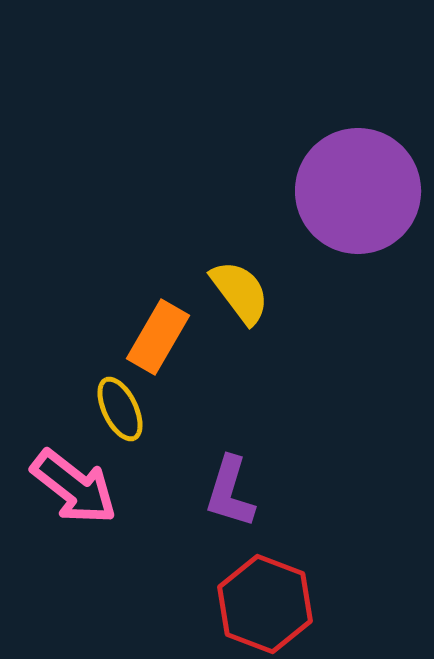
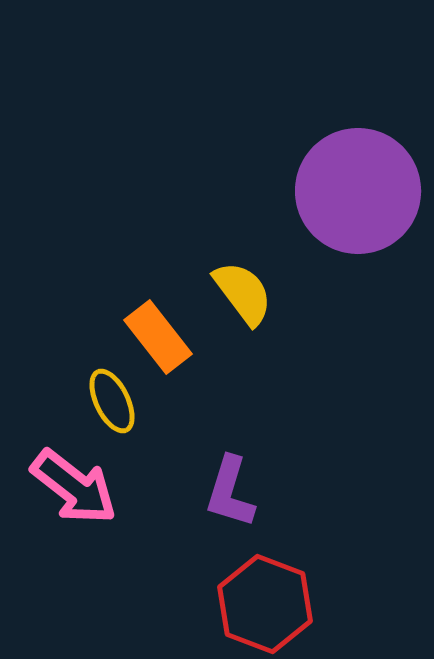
yellow semicircle: moved 3 px right, 1 px down
orange rectangle: rotated 68 degrees counterclockwise
yellow ellipse: moved 8 px left, 8 px up
